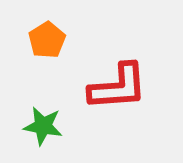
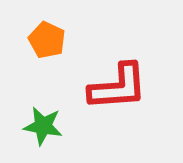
orange pentagon: rotated 15 degrees counterclockwise
